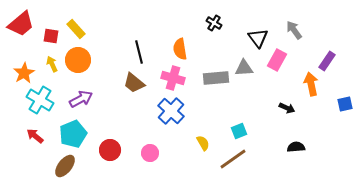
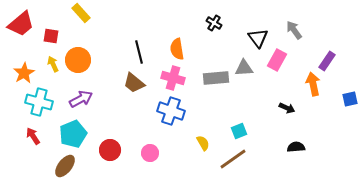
yellow rectangle: moved 5 px right, 16 px up
orange semicircle: moved 3 px left
yellow arrow: moved 1 px right
orange arrow: moved 2 px right
cyan cross: moved 1 px left, 2 px down; rotated 16 degrees counterclockwise
blue square: moved 5 px right, 5 px up
blue cross: rotated 24 degrees counterclockwise
red arrow: moved 2 px left; rotated 18 degrees clockwise
